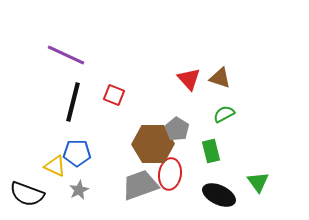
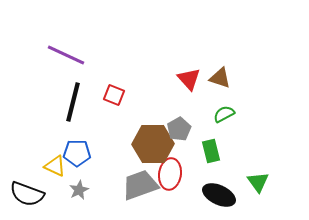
gray pentagon: moved 2 px right; rotated 10 degrees clockwise
